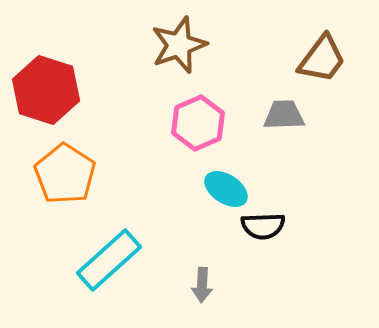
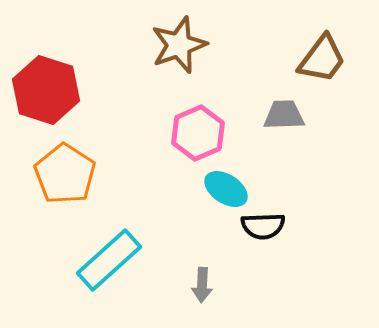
pink hexagon: moved 10 px down
